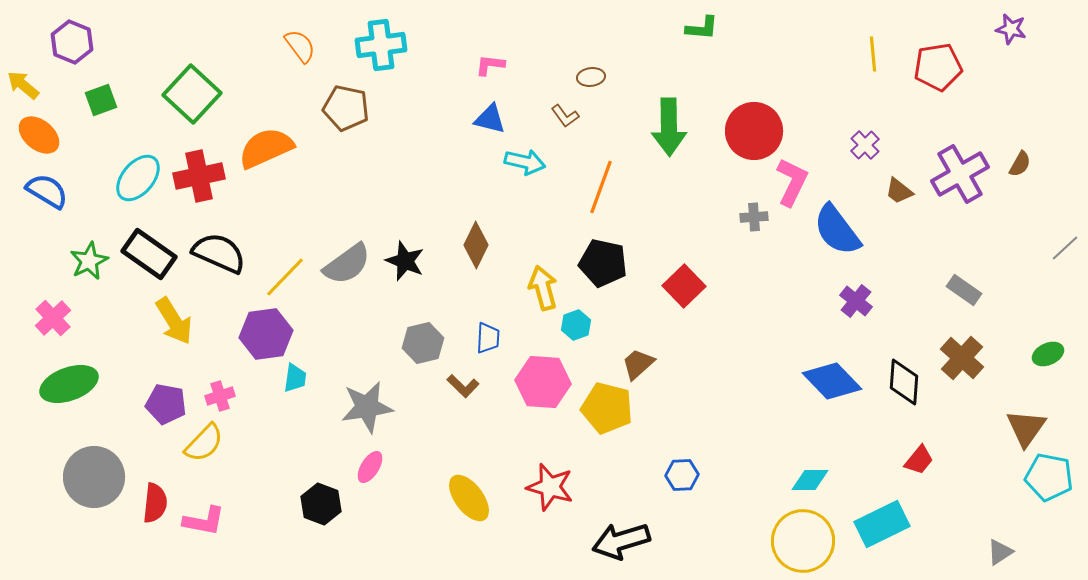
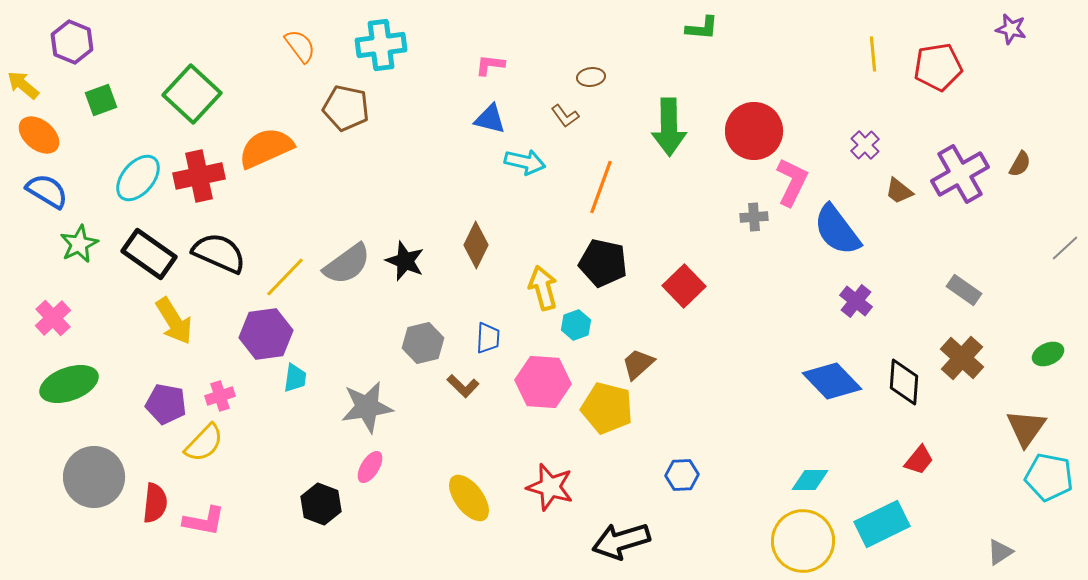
green star at (89, 261): moved 10 px left, 17 px up
